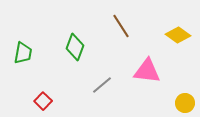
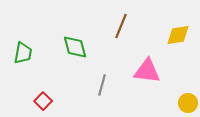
brown line: rotated 55 degrees clockwise
yellow diamond: rotated 45 degrees counterclockwise
green diamond: rotated 36 degrees counterclockwise
gray line: rotated 35 degrees counterclockwise
yellow circle: moved 3 px right
